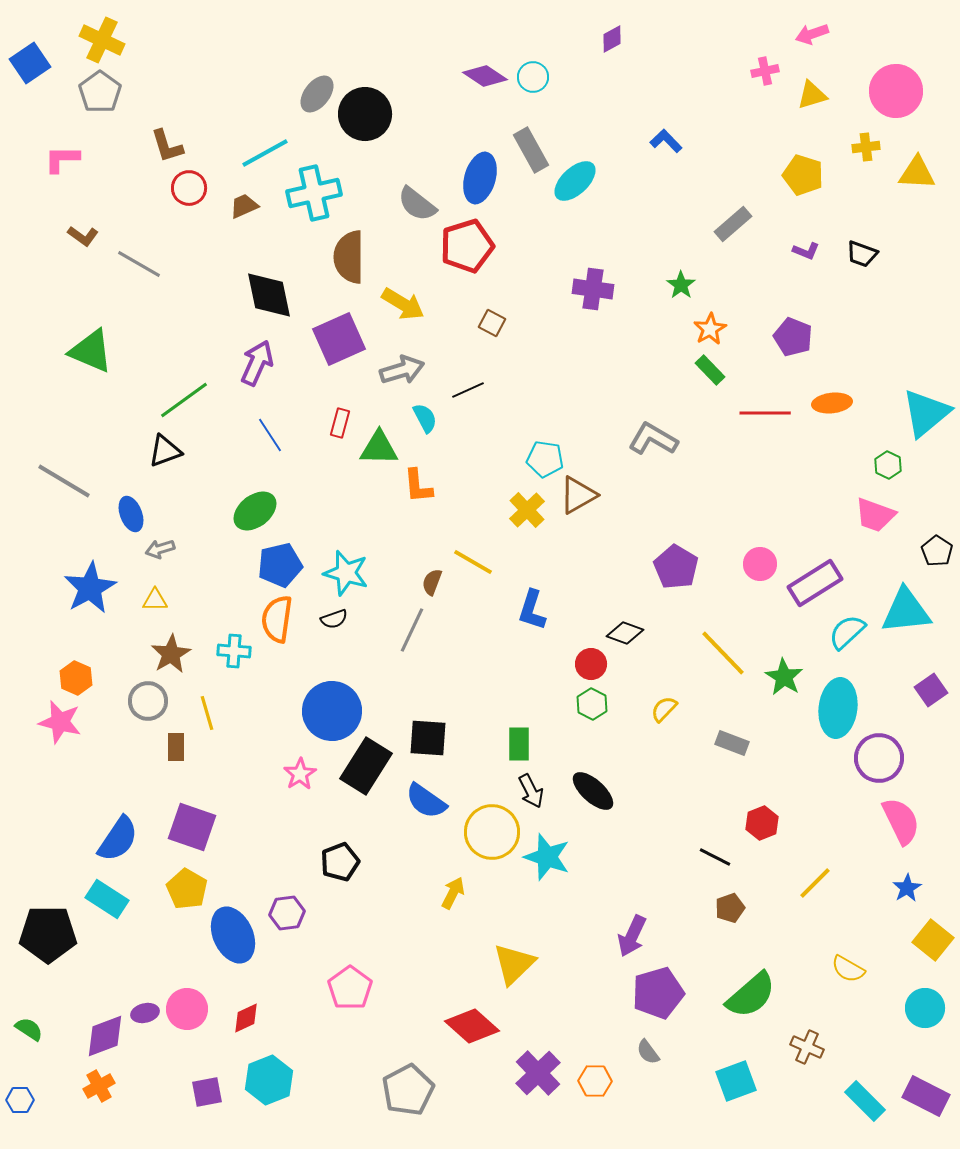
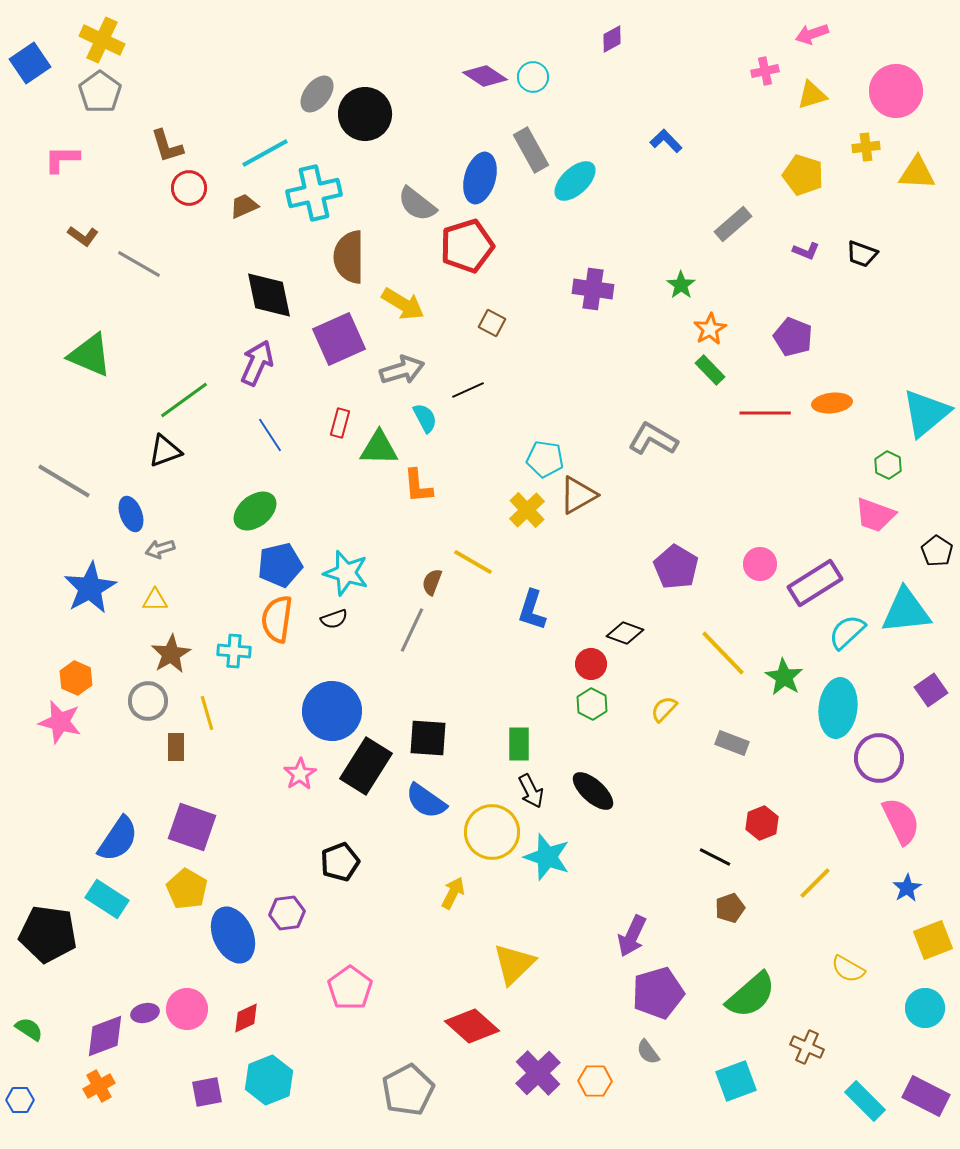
green triangle at (91, 351): moved 1 px left, 4 px down
black pentagon at (48, 934): rotated 8 degrees clockwise
yellow square at (933, 940): rotated 30 degrees clockwise
